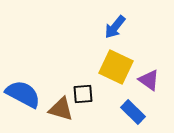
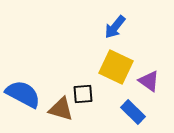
purple triangle: moved 1 px down
